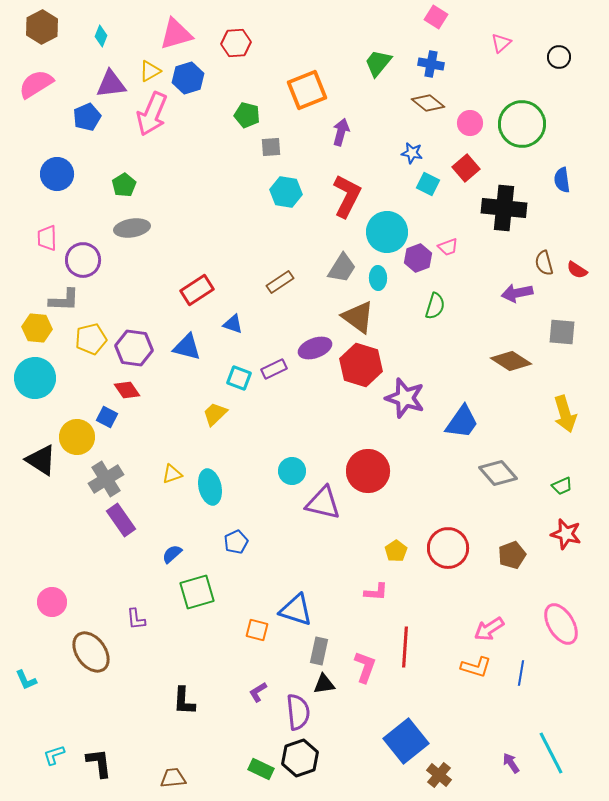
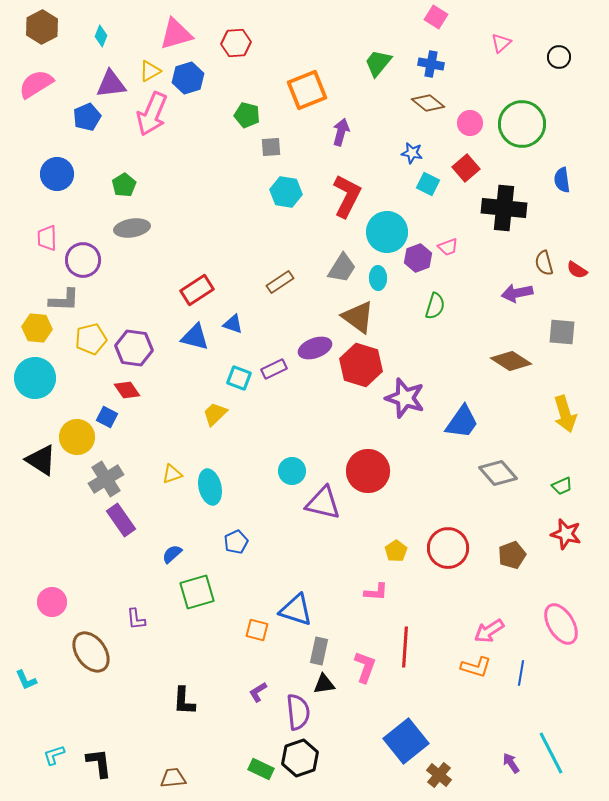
blue triangle at (187, 347): moved 8 px right, 10 px up
pink arrow at (489, 629): moved 2 px down
